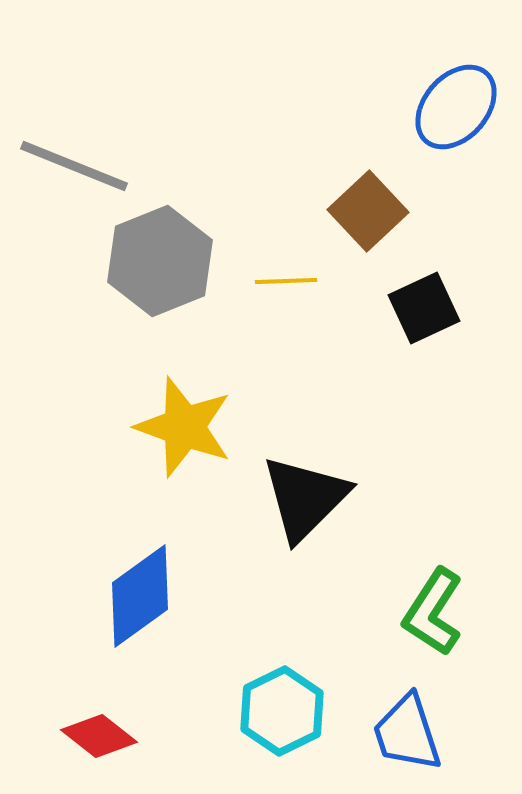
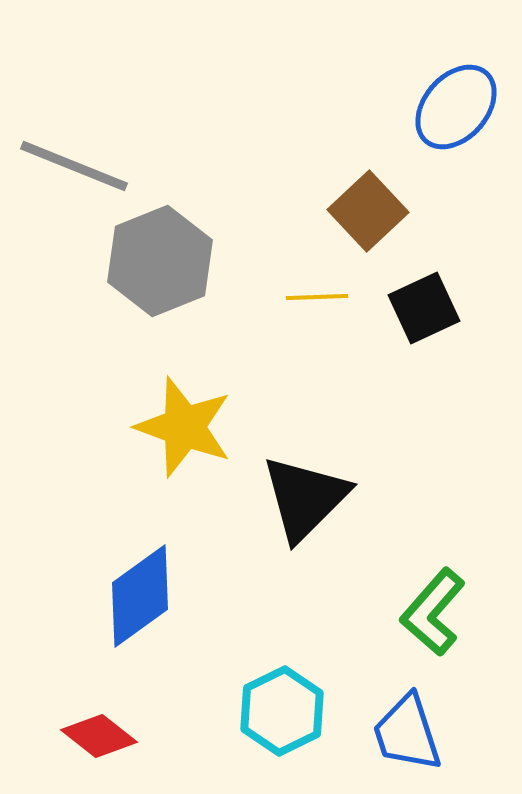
yellow line: moved 31 px right, 16 px down
green L-shape: rotated 8 degrees clockwise
